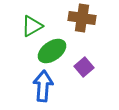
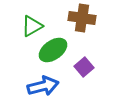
green ellipse: moved 1 px right, 1 px up
blue arrow: rotated 72 degrees clockwise
